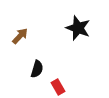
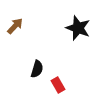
brown arrow: moved 5 px left, 10 px up
red rectangle: moved 2 px up
